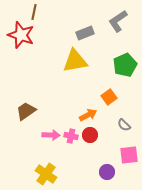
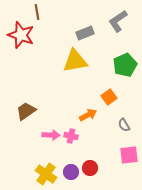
brown line: moved 3 px right; rotated 21 degrees counterclockwise
gray semicircle: rotated 16 degrees clockwise
red circle: moved 33 px down
purple circle: moved 36 px left
